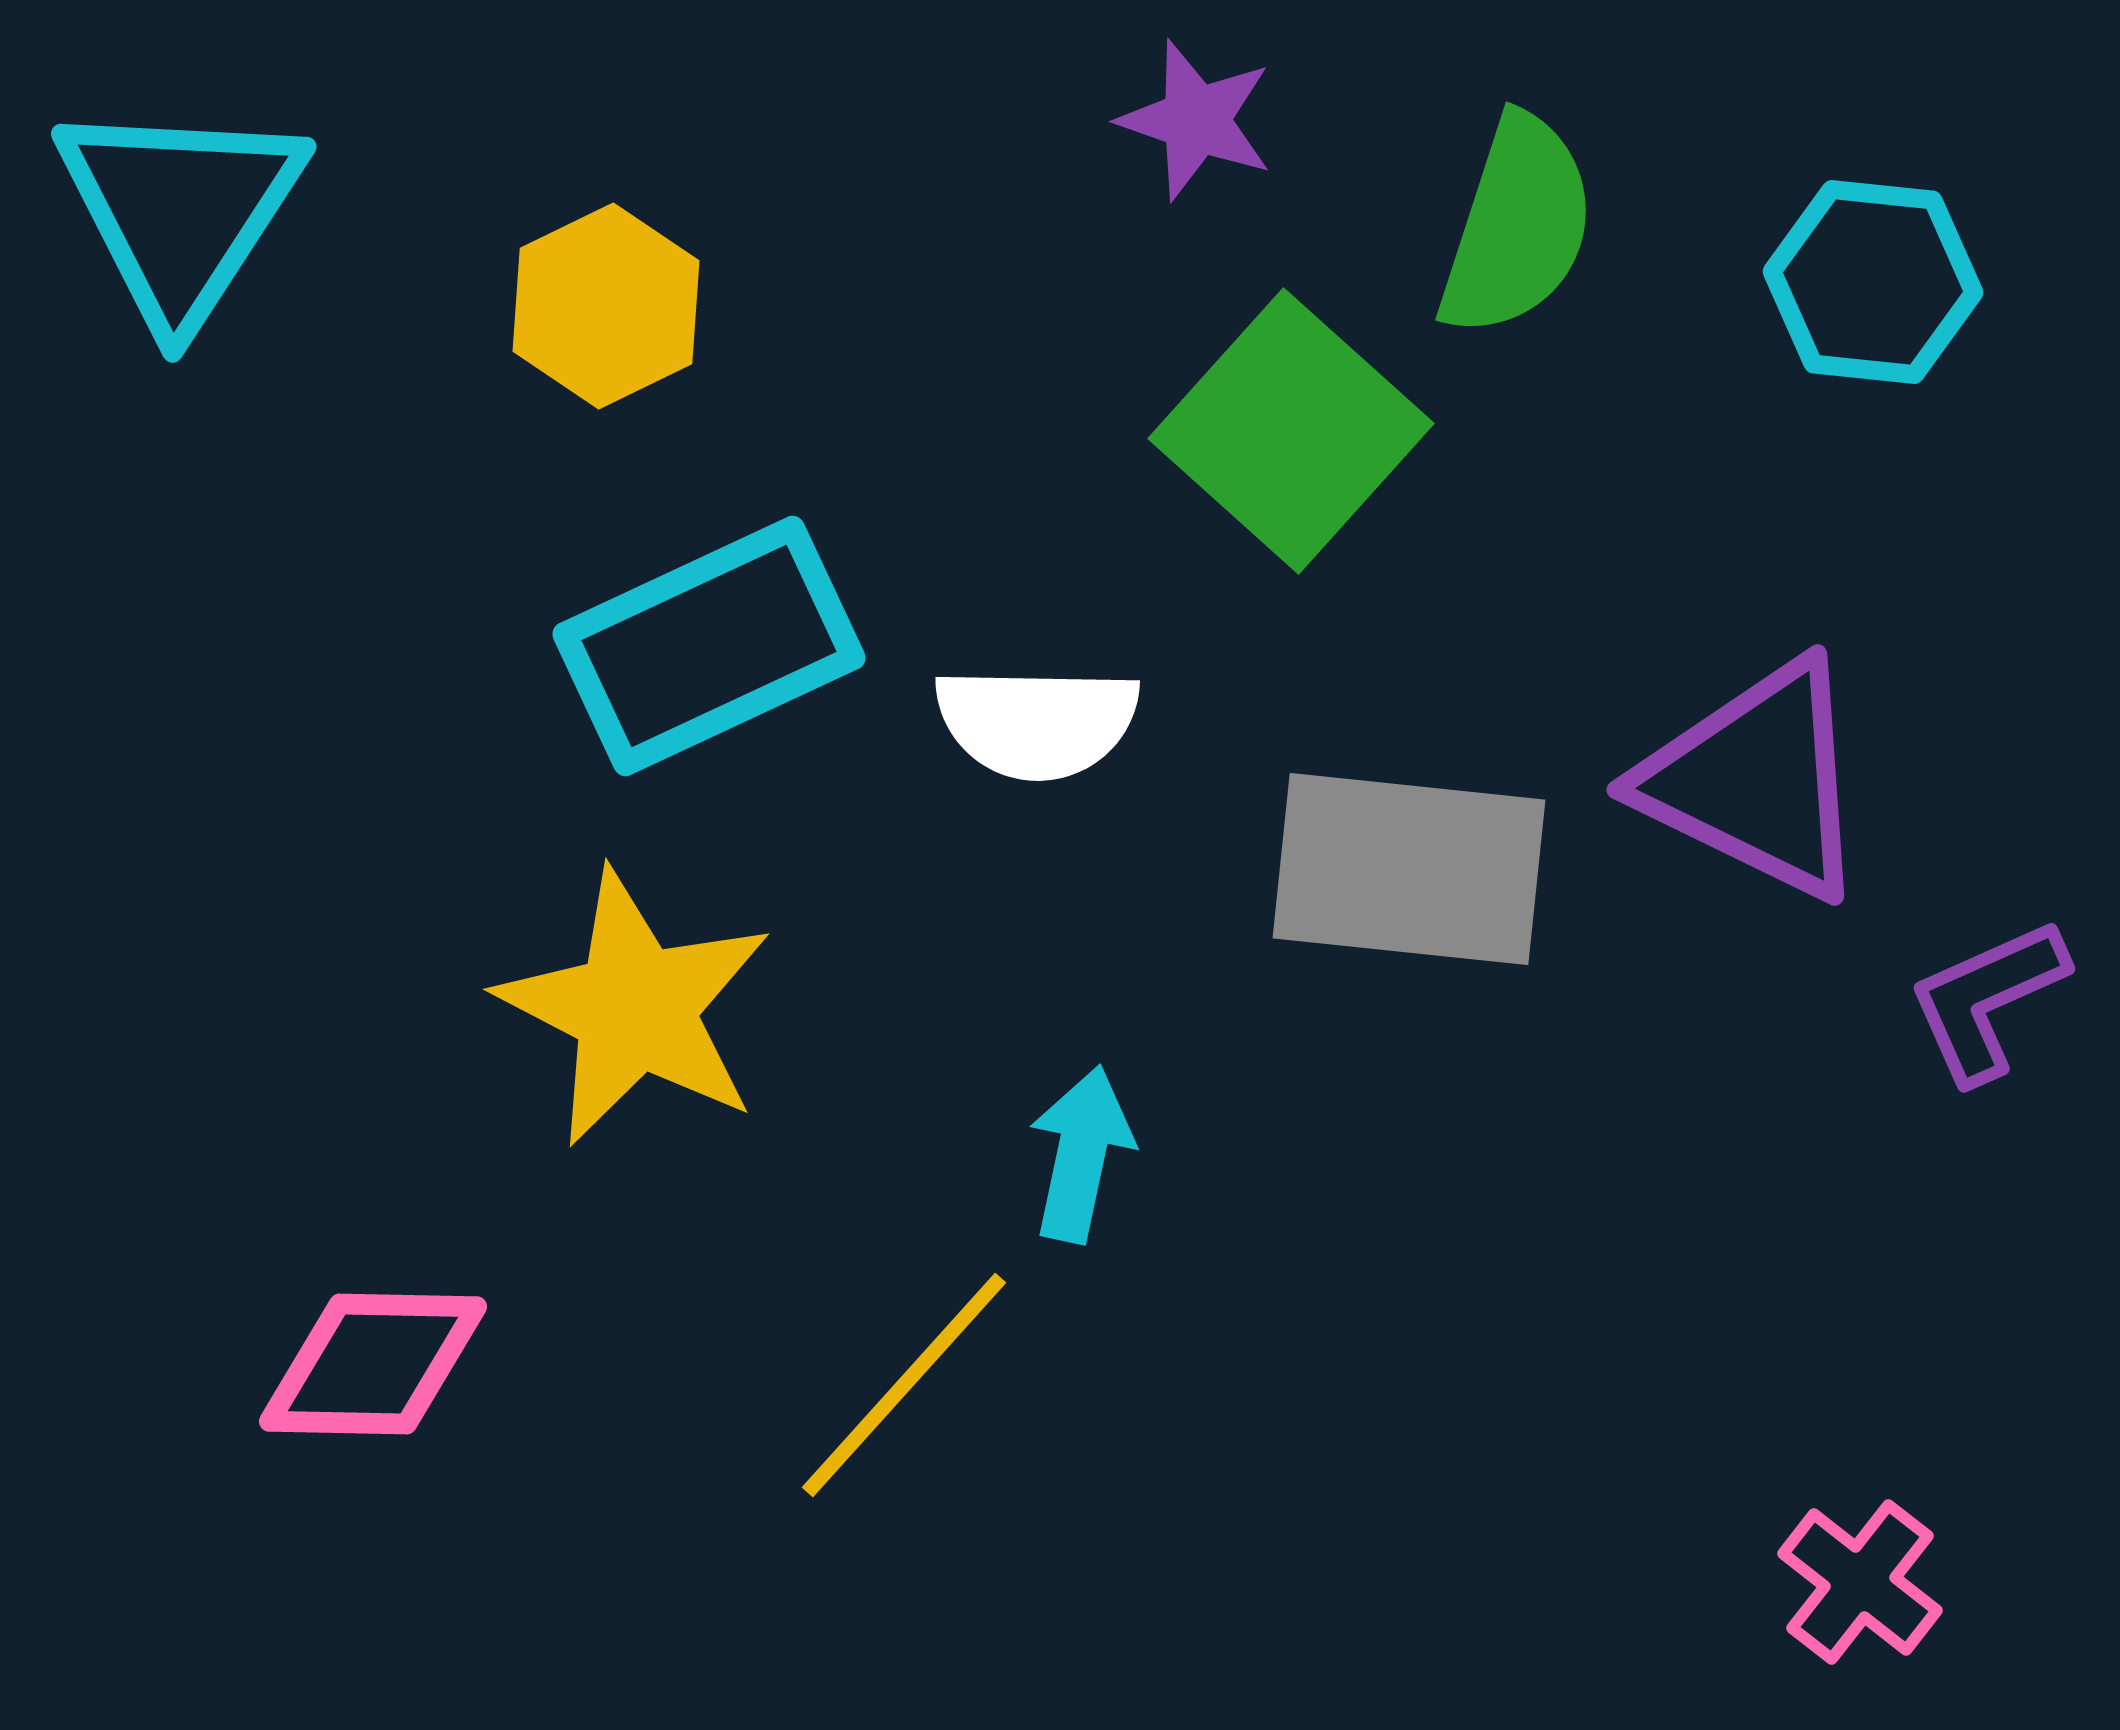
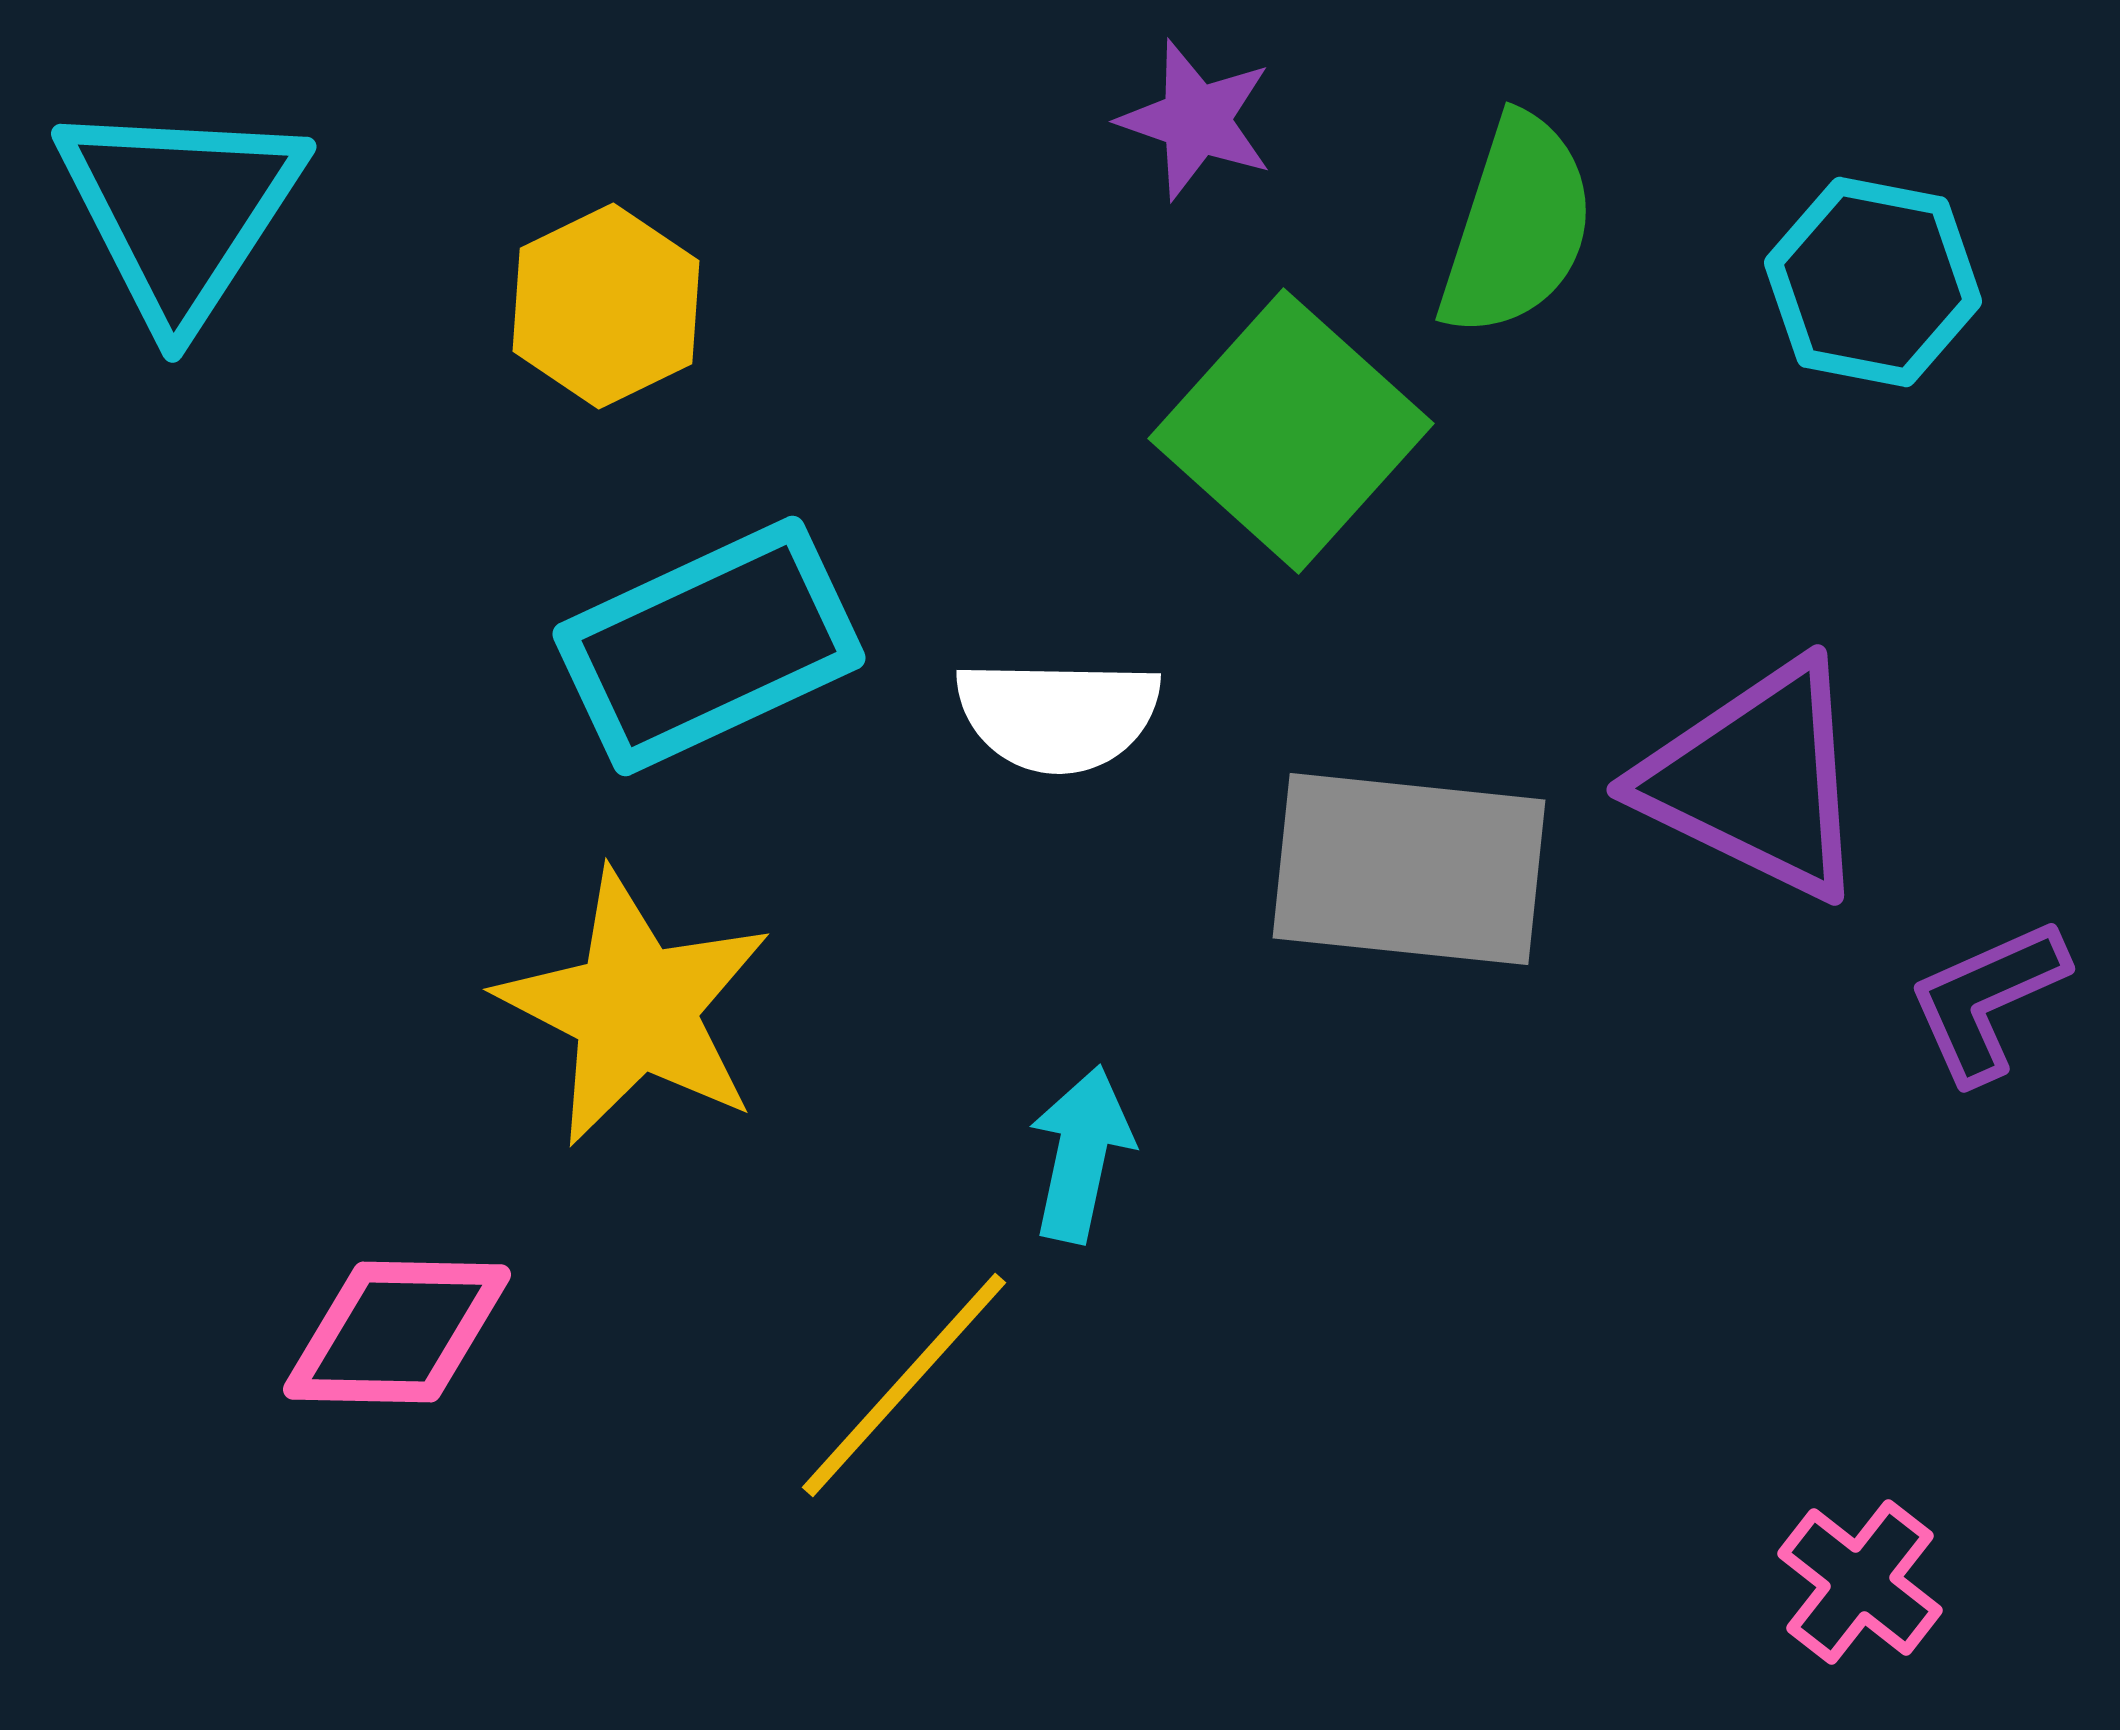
cyan hexagon: rotated 5 degrees clockwise
white semicircle: moved 21 px right, 7 px up
pink diamond: moved 24 px right, 32 px up
